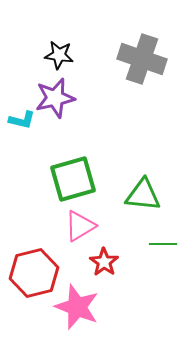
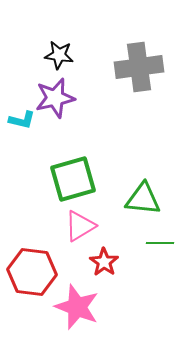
gray cross: moved 3 px left, 8 px down; rotated 27 degrees counterclockwise
green triangle: moved 4 px down
green line: moved 3 px left, 1 px up
red hexagon: moved 2 px left, 1 px up; rotated 21 degrees clockwise
